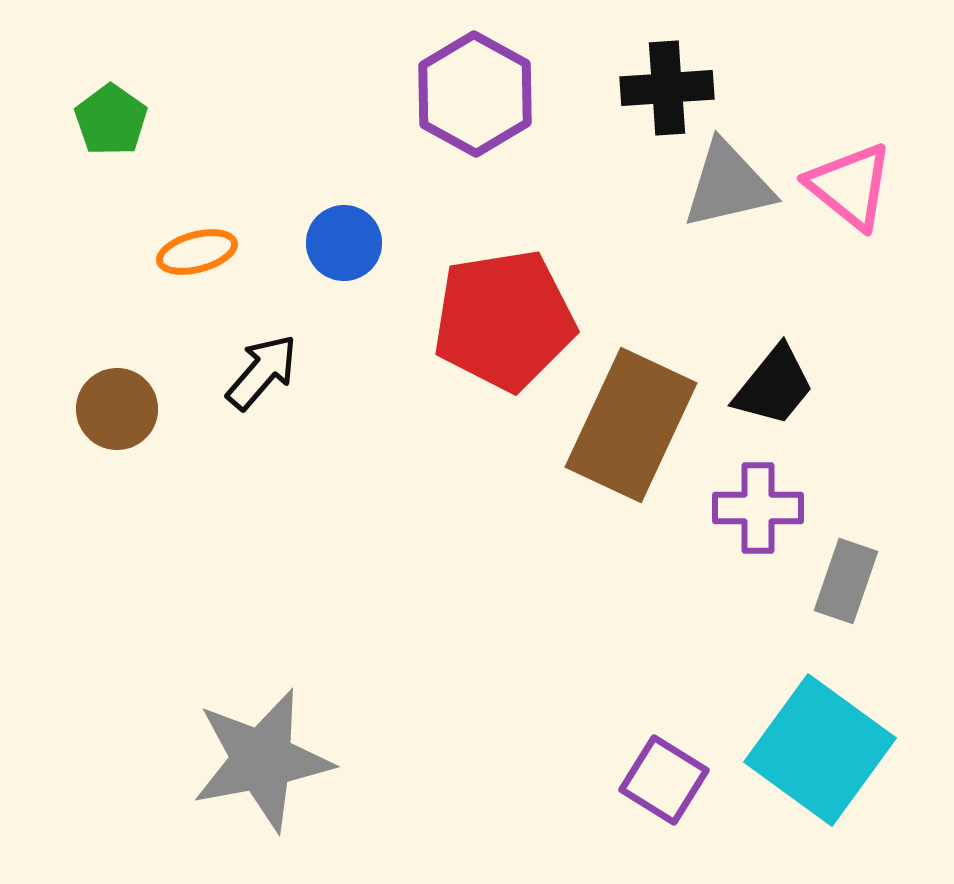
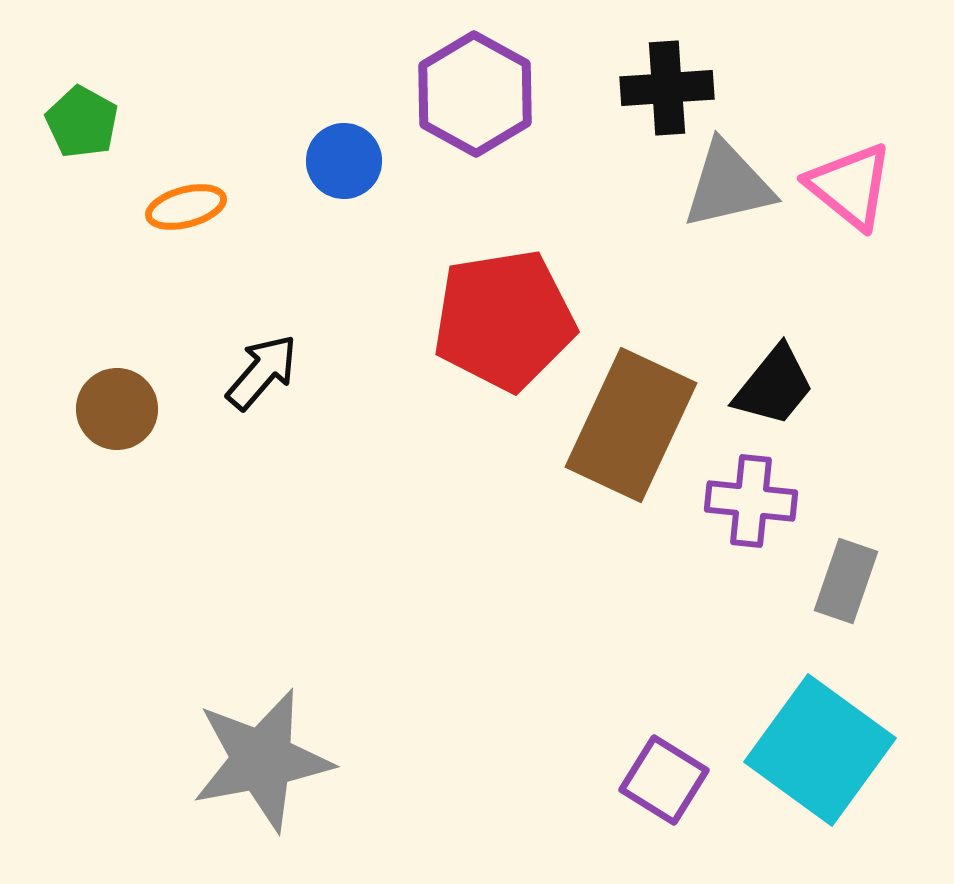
green pentagon: moved 29 px left, 2 px down; rotated 6 degrees counterclockwise
blue circle: moved 82 px up
orange ellipse: moved 11 px left, 45 px up
purple cross: moved 7 px left, 7 px up; rotated 6 degrees clockwise
